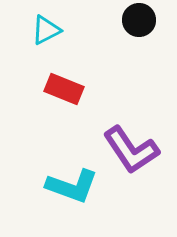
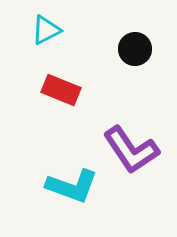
black circle: moved 4 px left, 29 px down
red rectangle: moved 3 px left, 1 px down
